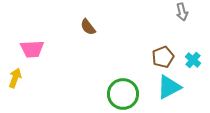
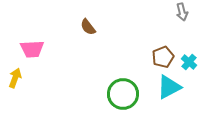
cyan cross: moved 4 px left, 2 px down
